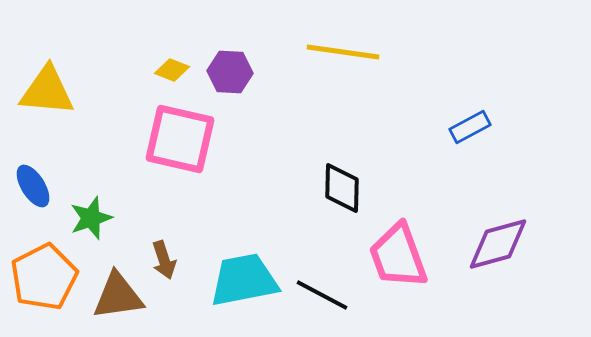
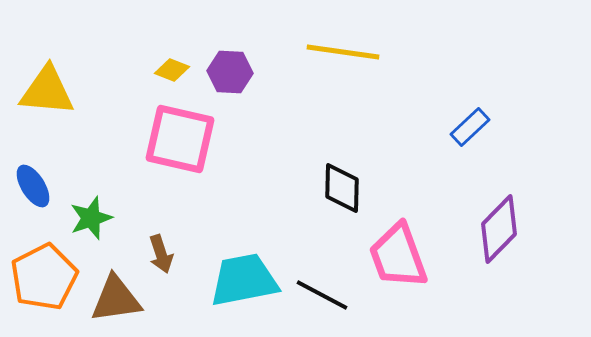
blue rectangle: rotated 15 degrees counterclockwise
purple diamond: moved 1 px right, 15 px up; rotated 30 degrees counterclockwise
brown arrow: moved 3 px left, 6 px up
brown triangle: moved 2 px left, 3 px down
